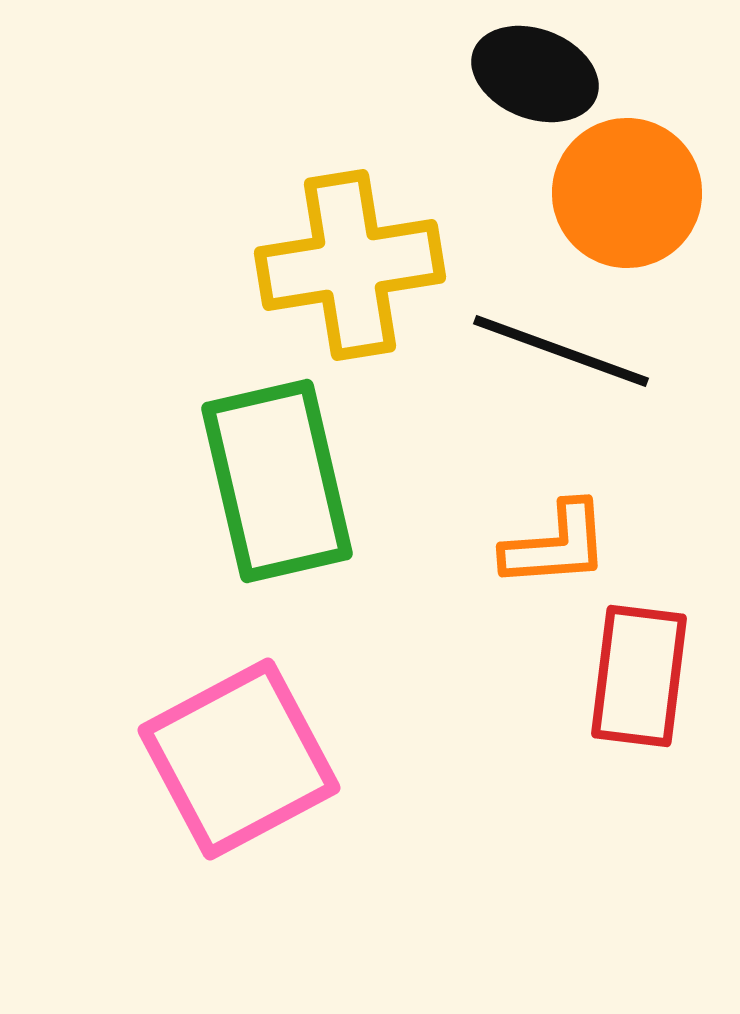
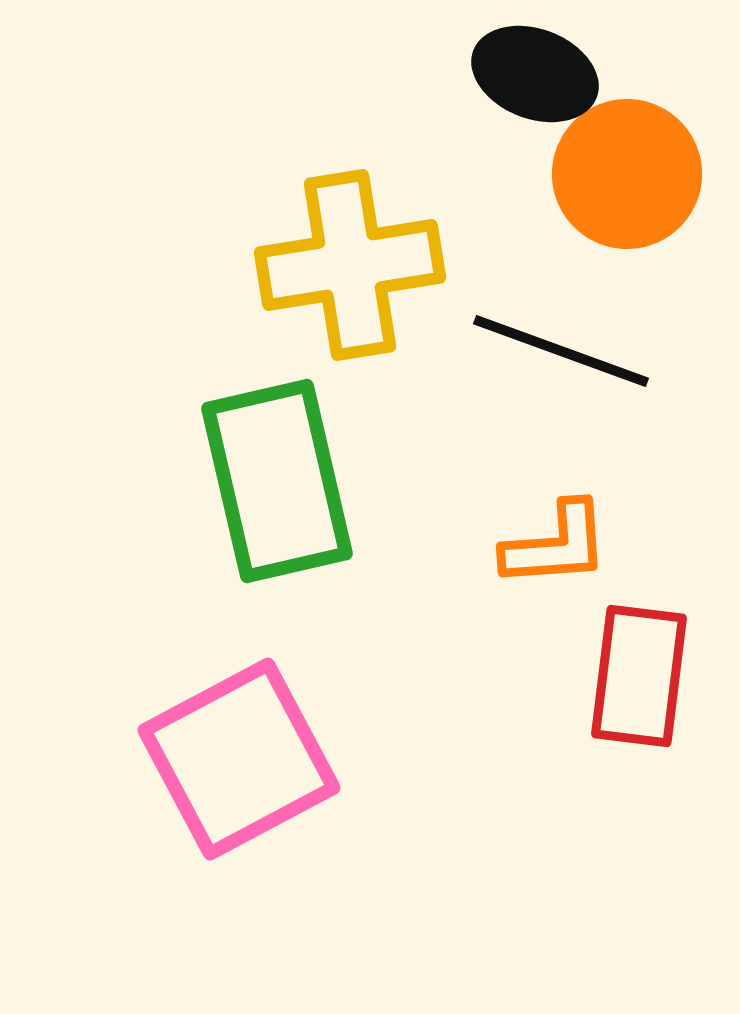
orange circle: moved 19 px up
